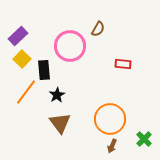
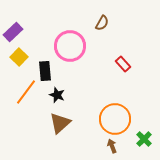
brown semicircle: moved 4 px right, 6 px up
purple rectangle: moved 5 px left, 4 px up
yellow square: moved 3 px left, 2 px up
red rectangle: rotated 42 degrees clockwise
black rectangle: moved 1 px right, 1 px down
black star: rotated 21 degrees counterclockwise
orange circle: moved 5 px right
brown triangle: rotated 25 degrees clockwise
brown arrow: rotated 136 degrees clockwise
